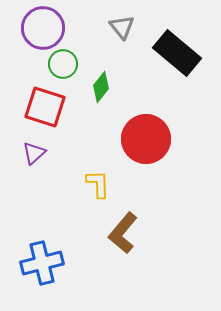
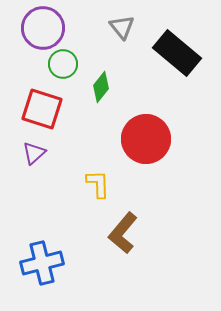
red square: moved 3 px left, 2 px down
